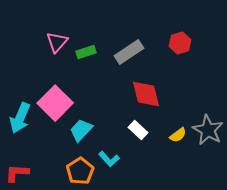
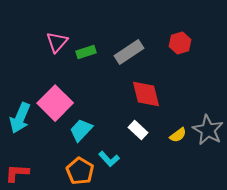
orange pentagon: rotated 8 degrees counterclockwise
